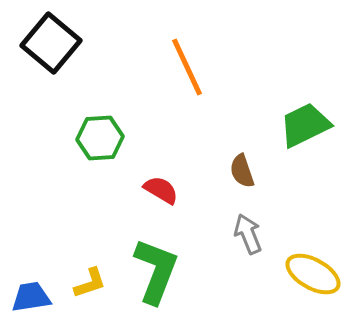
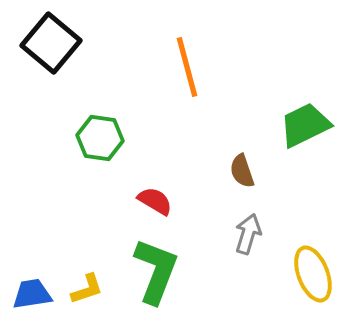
orange line: rotated 10 degrees clockwise
green hexagon: rotated 12 degrees clockwise
red semicircle: moved 6 px left, 11 px down
gray arrow: rotated 39 degrees clockwise
yellow ellipse: rotated 40 degrees clockwise
yellow L-shape: moved 3 px left, 6 px down
blue trapezoid: moved 1 px right, 3 px up
